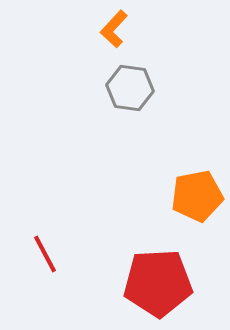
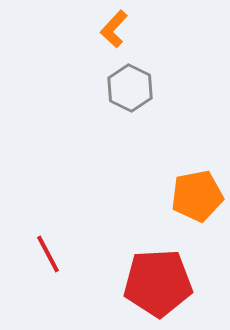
gray hexagon: rotated 18 degrees clockwise
red line: moved 3 px right
